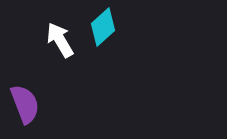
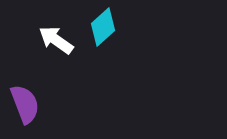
white arrow: moved 4 px left; rotated 24 degrees counterclockwise
